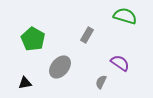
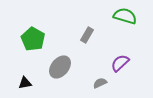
purple semicircle: rotated 78 degrees counterclockwise
gray semicircle: moved 1 px left, 1 px down; rotated 40 degrees clockwise
